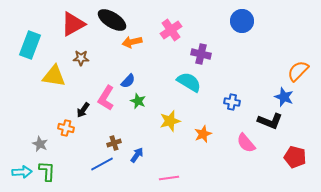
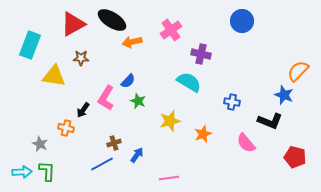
blue star: moved 2 px up
